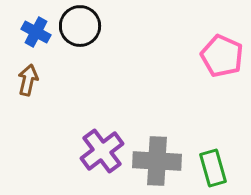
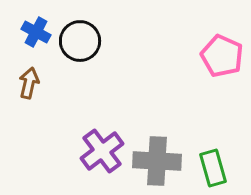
black circle: moved 15 px down
brown arrow: moved 1 px right, 3 px down
